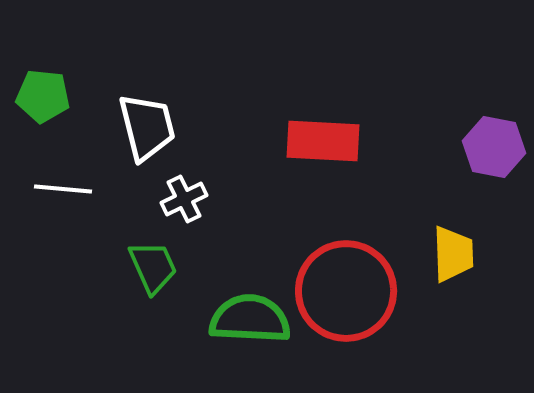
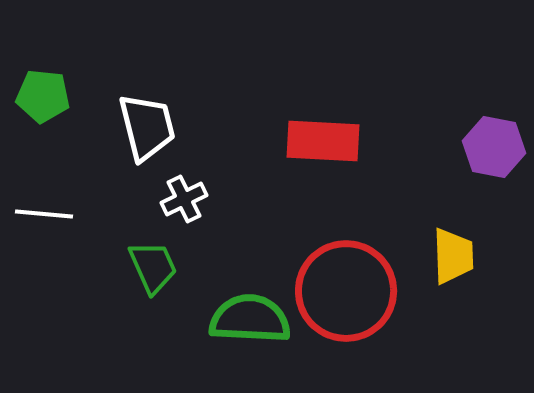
white line: moved 19 px left, 25 px down
yellow trapezoid: moved 2 px down
